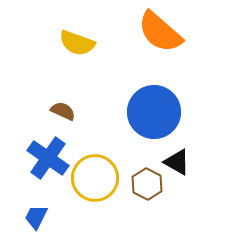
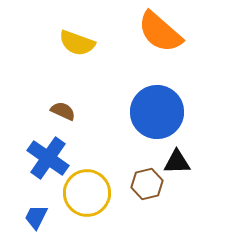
blue circle: moved 3 px right
black triangle: rotated 32 degrees counterclockwise
yellow circle: moved 8 px left, 15 px down
brown hexagon: rotated 20 degrees clockwise
